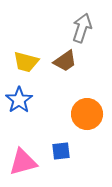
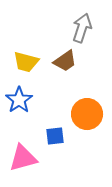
blue square: moved 6 px left, 15 px up
pink triangle: moved 4 px up
